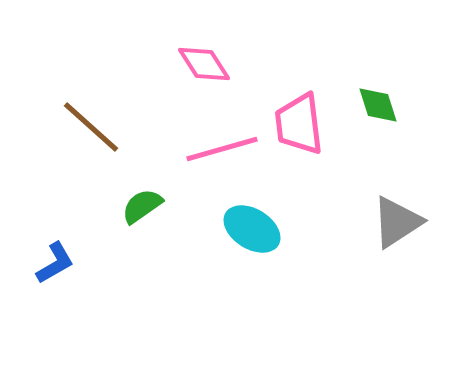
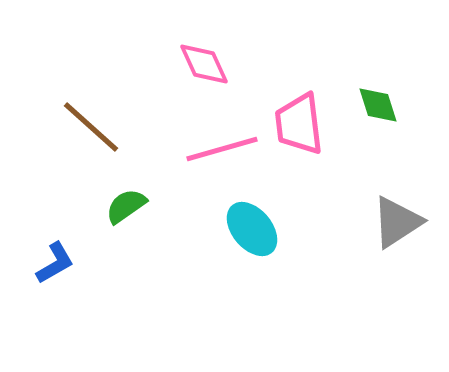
pink diamond: rotated 8 degrees clockwise
green semicircle: moved 16 px left
cyan ellipse: rotated 18 degrees clockwise
